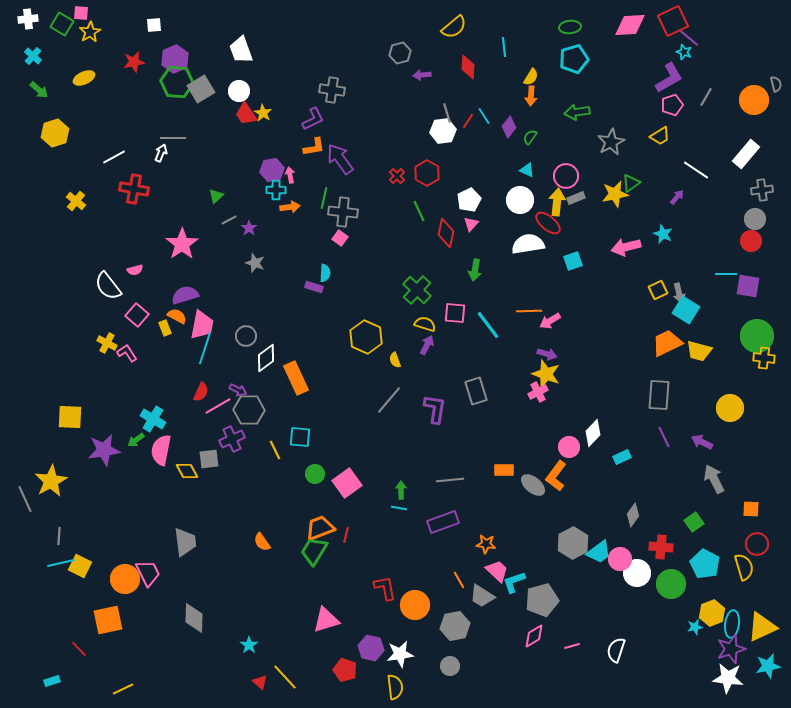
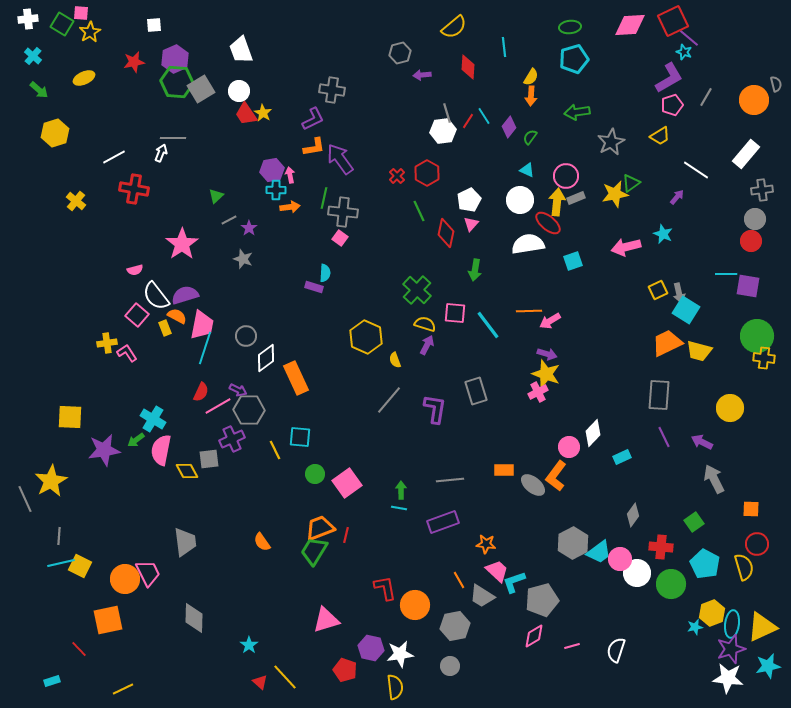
gray star at (255, 263): moved 12 px left, 4 px up
white semicircle at (108, 286): moved 48 px right, 10 px down
yellow cross at (107, 343): rotated 36 degrees counterclockwise
